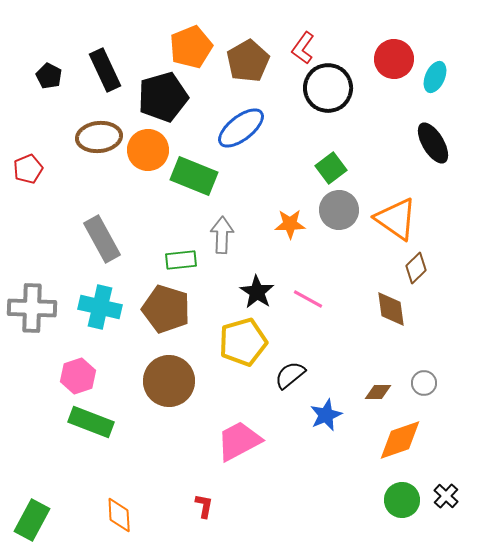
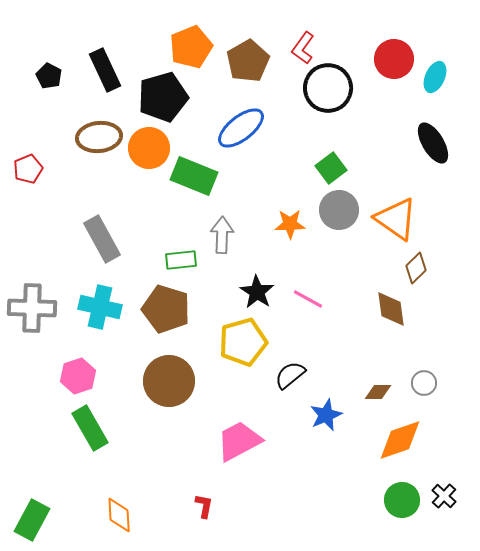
orange circle at (148, 150): moved 1 px right, 2 px up
green rectangle at (91, 422): moved 1 px left, 6 px down; rotated 39 degrees clockwise
black cross at (446, 496): moved 2 px left
